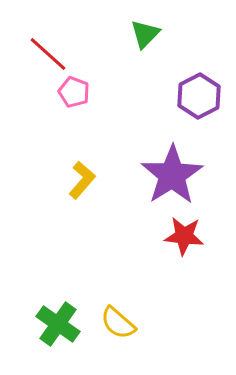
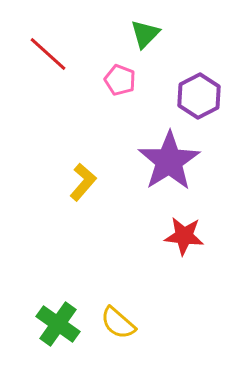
pink pentagon: moved 46 px right, 12 px up
purple star: moved 3 px left, 14 px up
yellow L-shape: moved 1 px right, 2 px down
